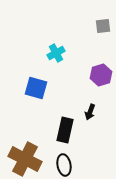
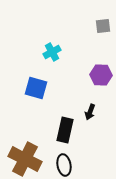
cyan cross: moved 4 px left, 1 px up
purple hexagon: rotated 20 degrees clockwise
